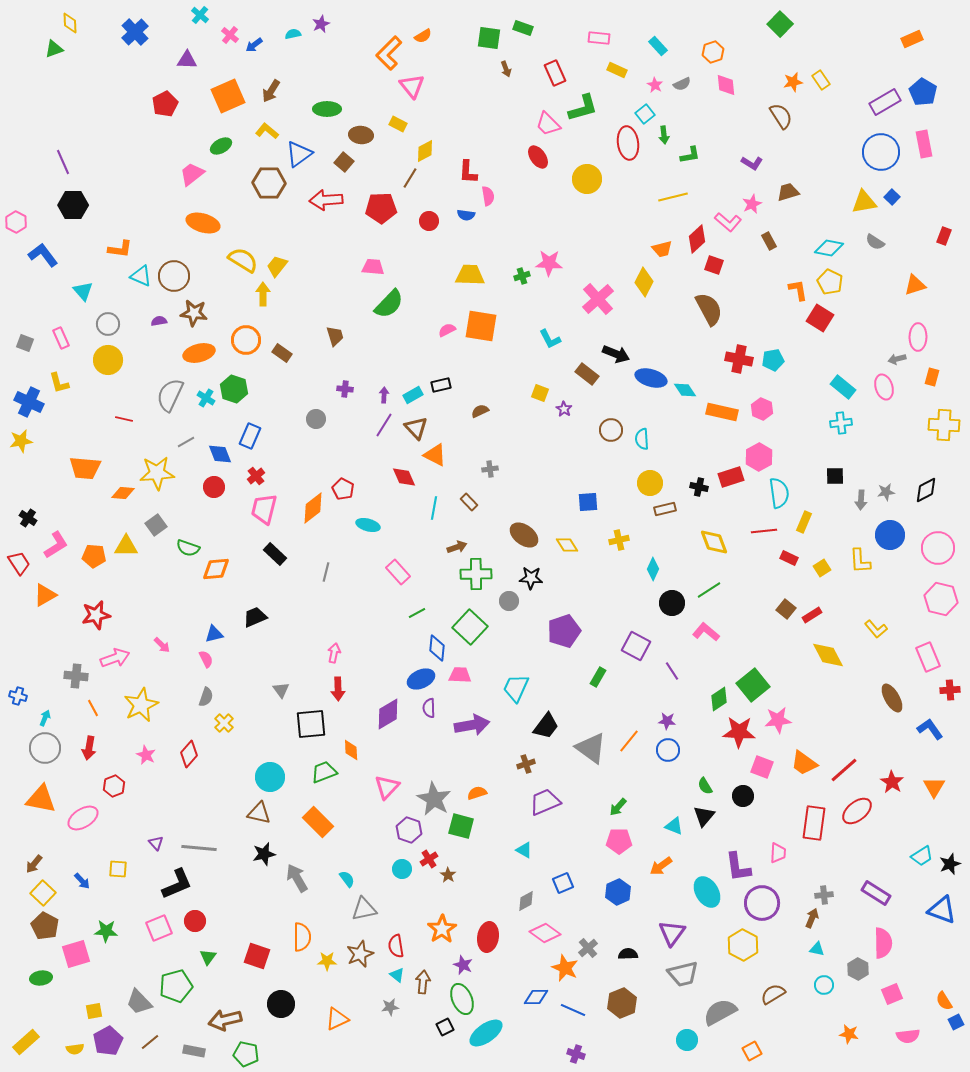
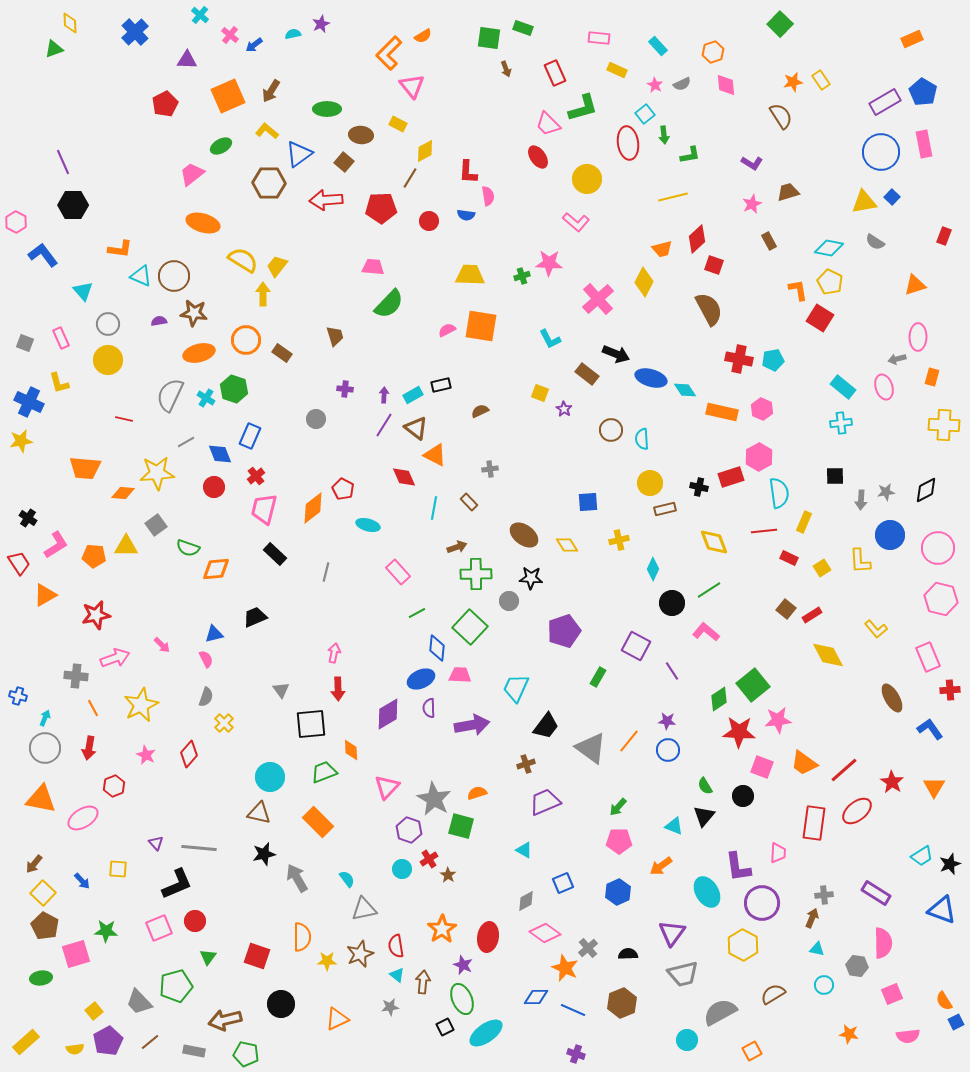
pink L-shape at (728, 222): moved 152 px left
brown triangle at (416, 428): rotated 10 degrees counterclockwise
gray hexagon at (858, 969): moved 1 px left, 3 px up; rotated 20 degrees counterclockwise
yellow square at (94, 1011): rotated 30 degrees counterclockwise
